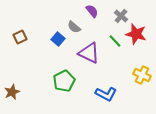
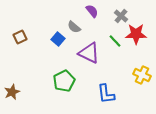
red star: rotated 15 degrees counterclockwise
blue L-shape: rotated 55 degrees clockwise
